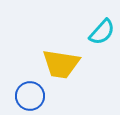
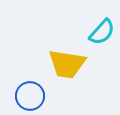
yellow trapezoid: moved 6 px right
